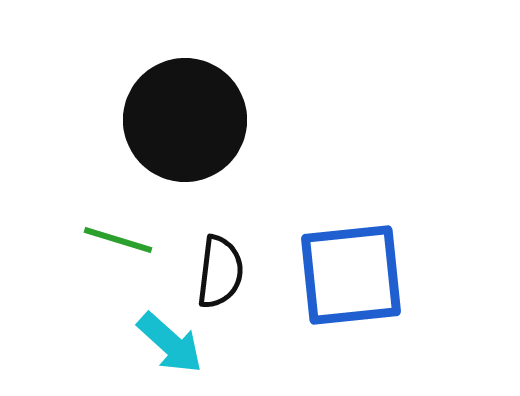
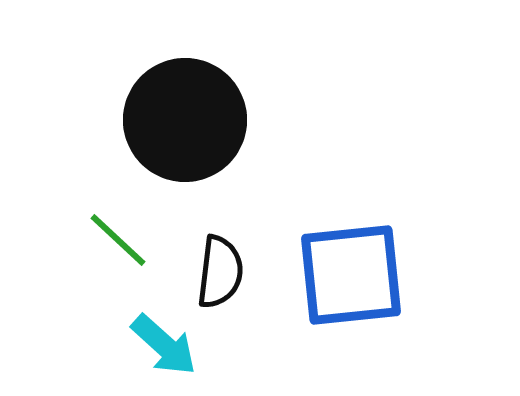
green line: rotated 26 degrees clockwise
cyan arrow: moved 6 px left, 2 px down
